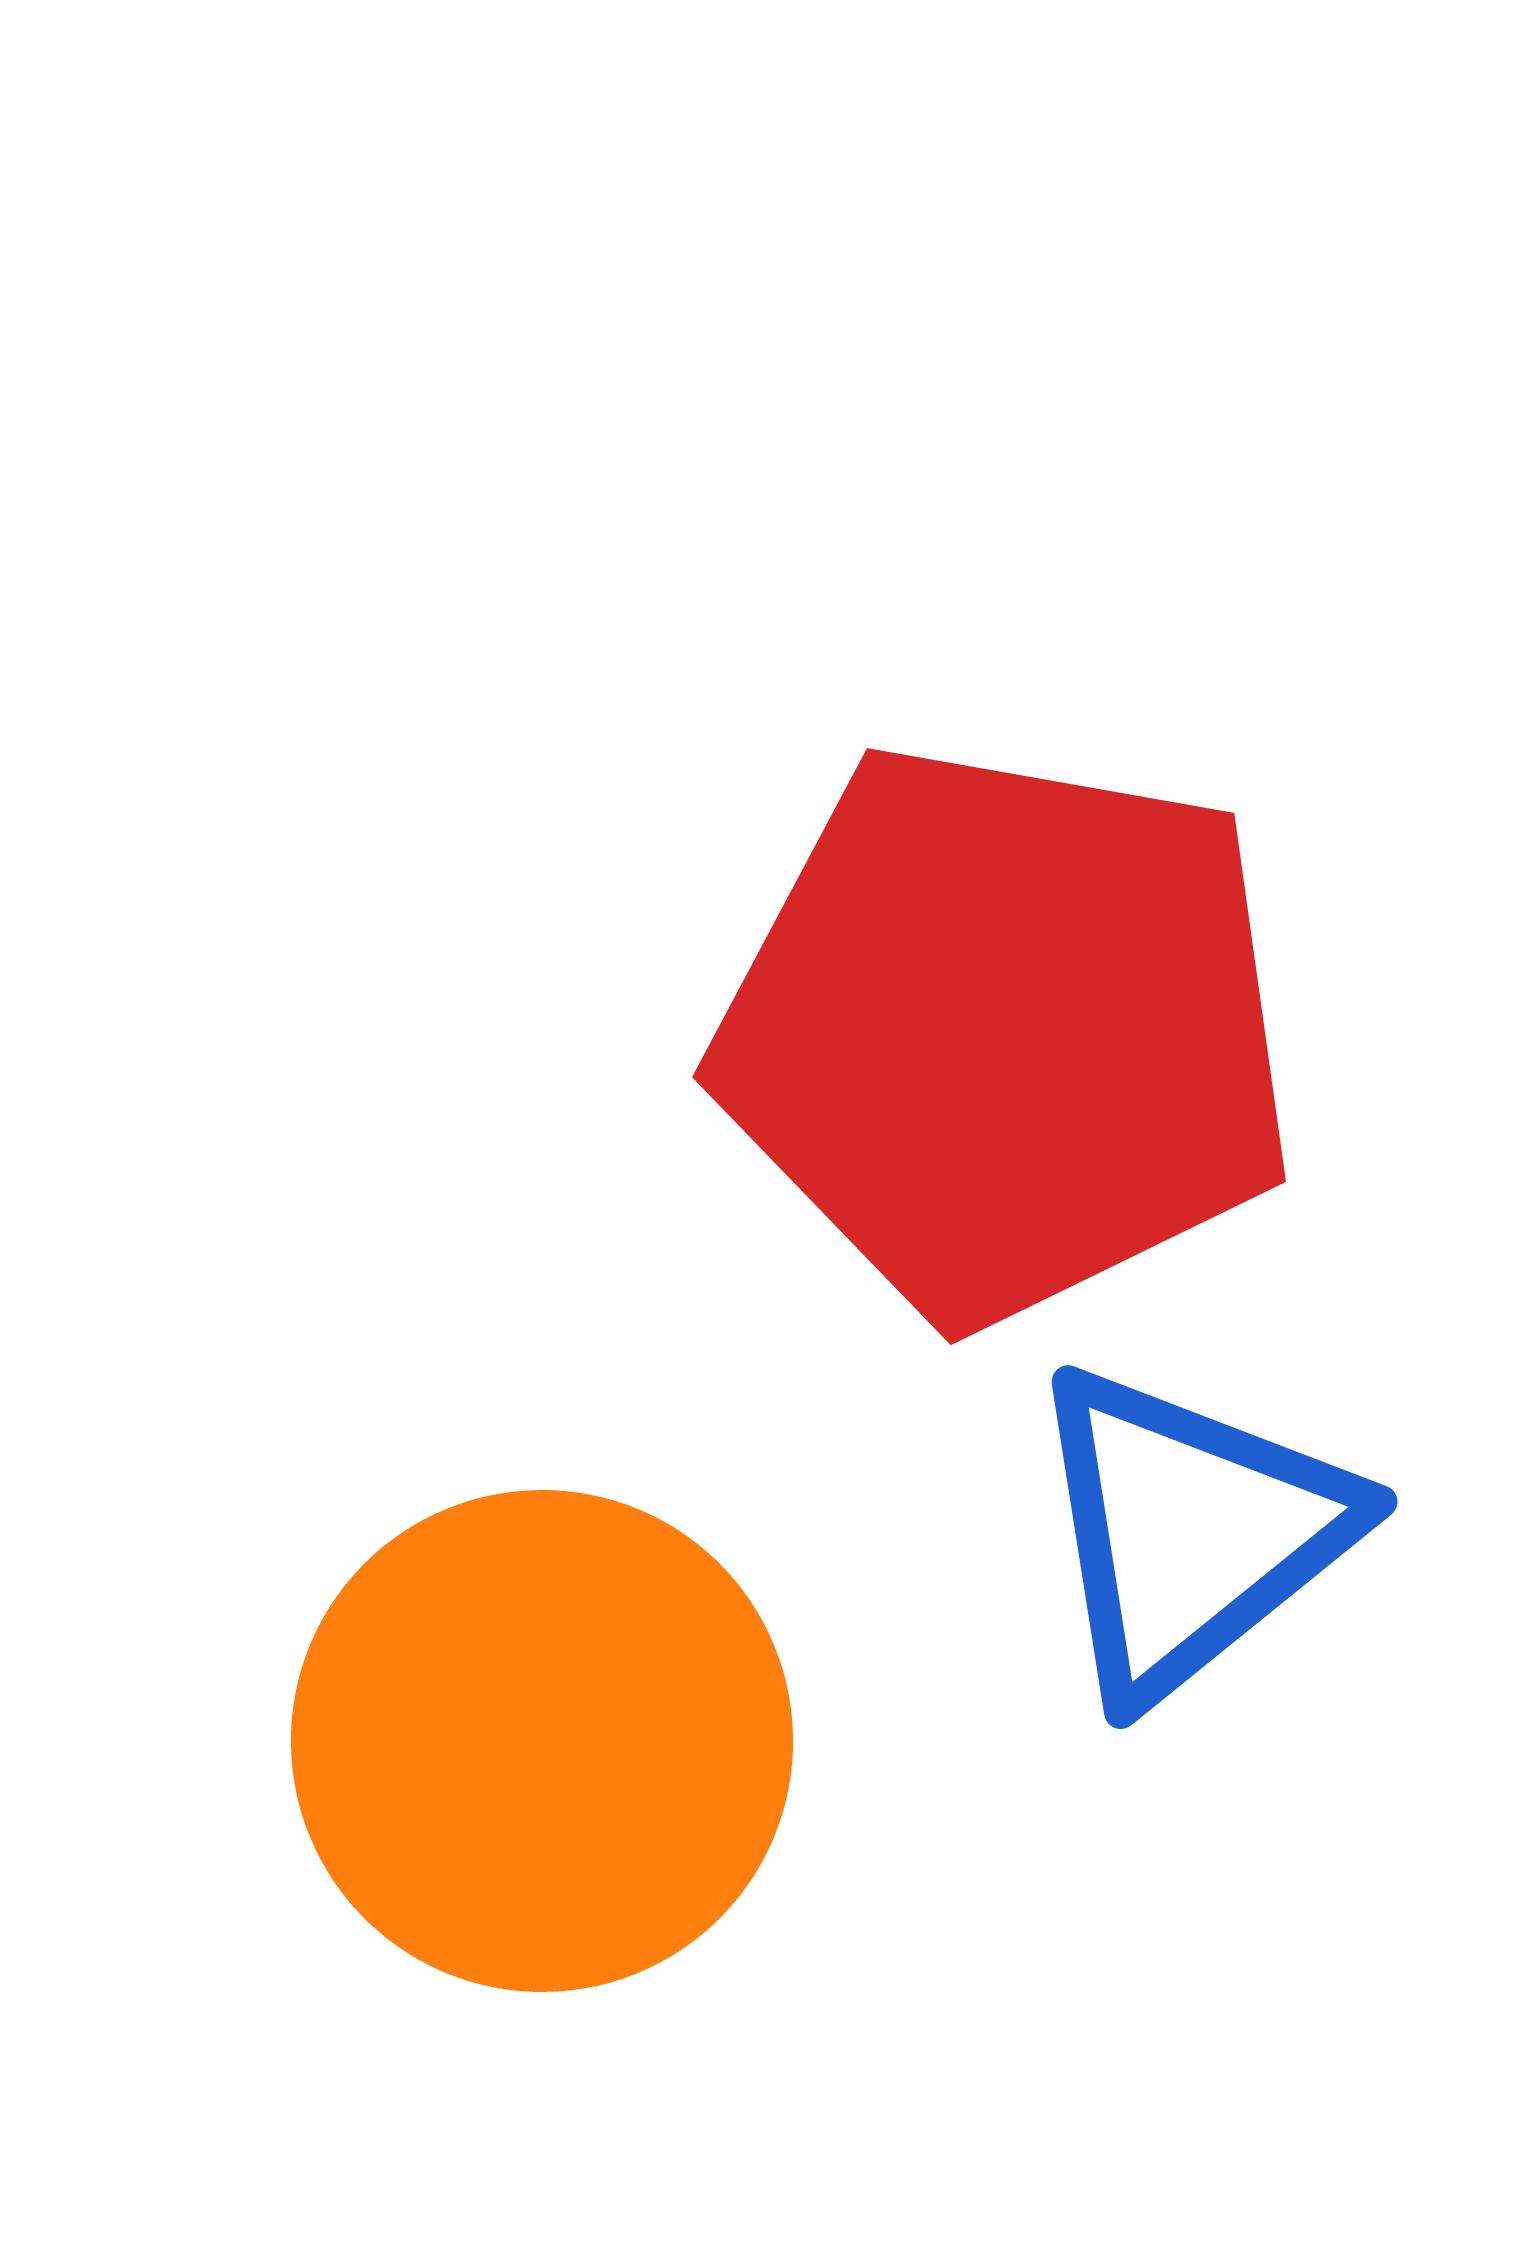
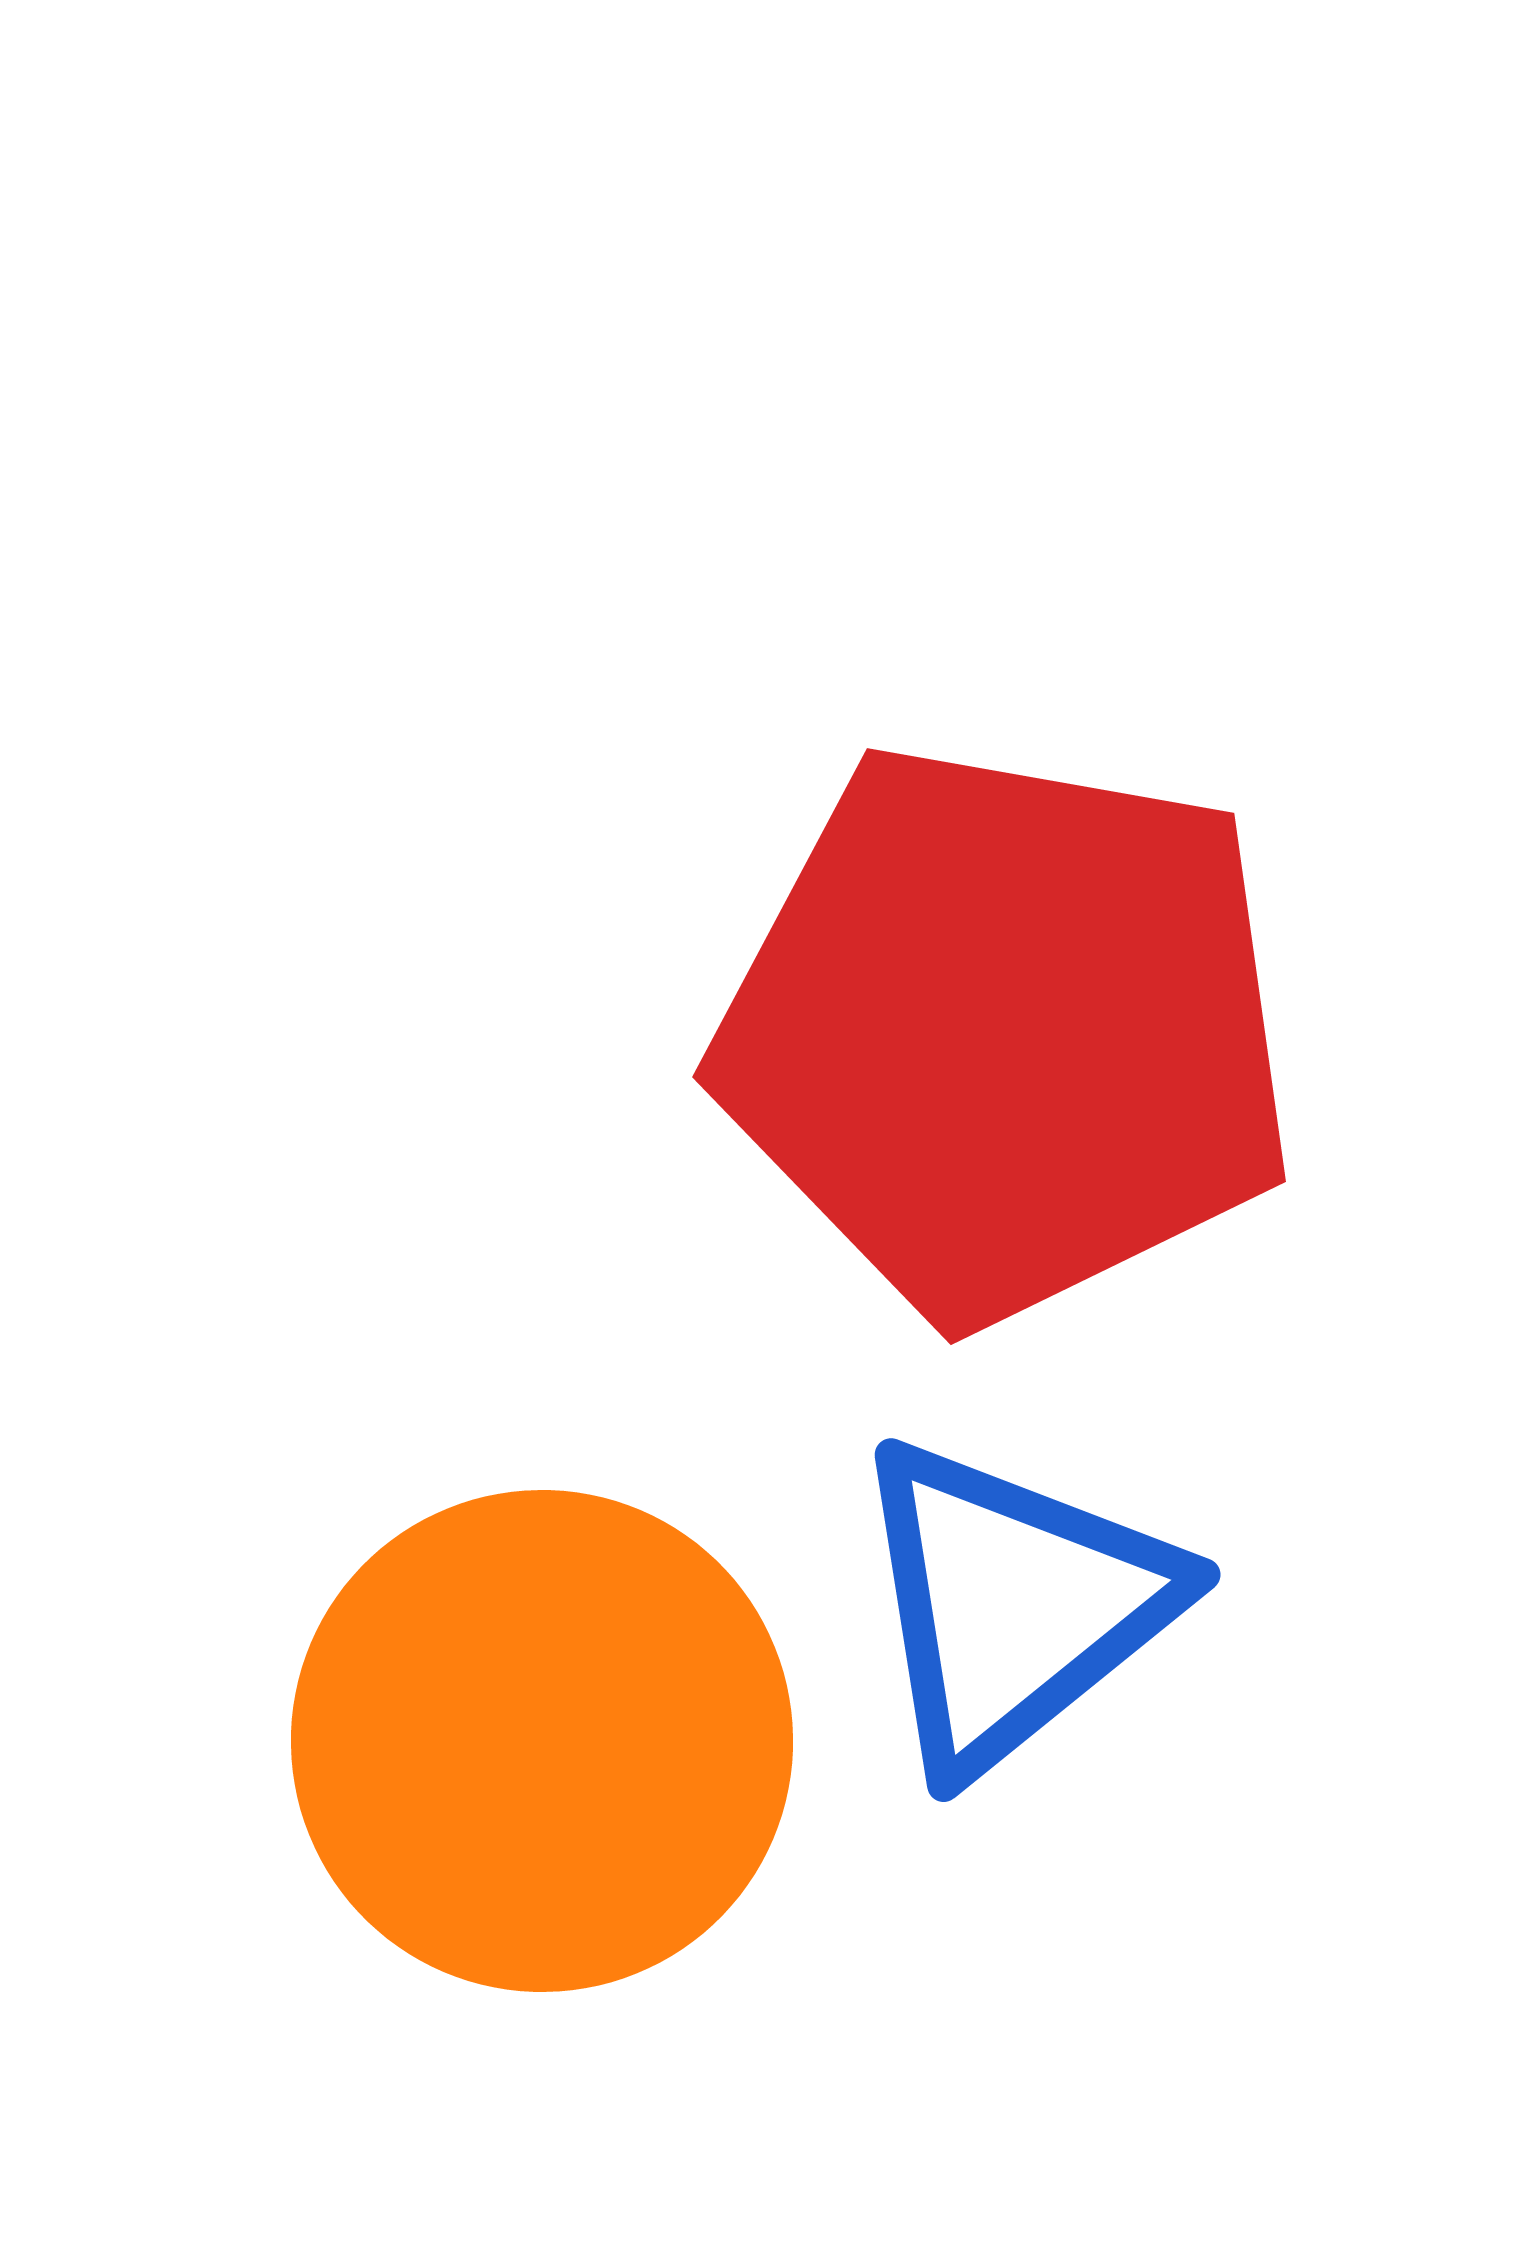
blue triangle: moved 177 px left, 73 px down
